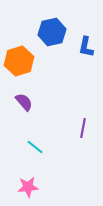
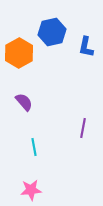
orange hexagon: moved 8 px up; rotated 12 degrees counterclockwise
cyan line: moved 1 px left; rotated 42 degrees clockwise
pink star: moved 3 px right, 3 px down
